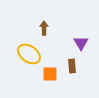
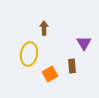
purple triangle: moved 3 px right
yellow ellipse: rotated 65 degrees clockwise
orange square: rotated 28 degrees counterclockwise
